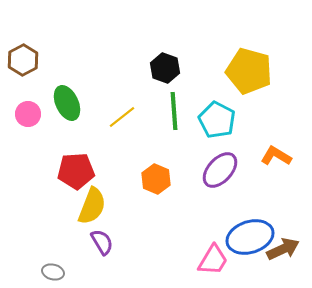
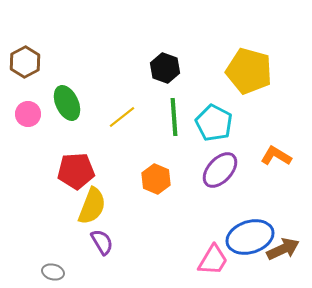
brown hexagon: moved 2 px right, 2 px down
green line: moved 6 px down
cyan pentagon: moved 3 px left, 3 px down
